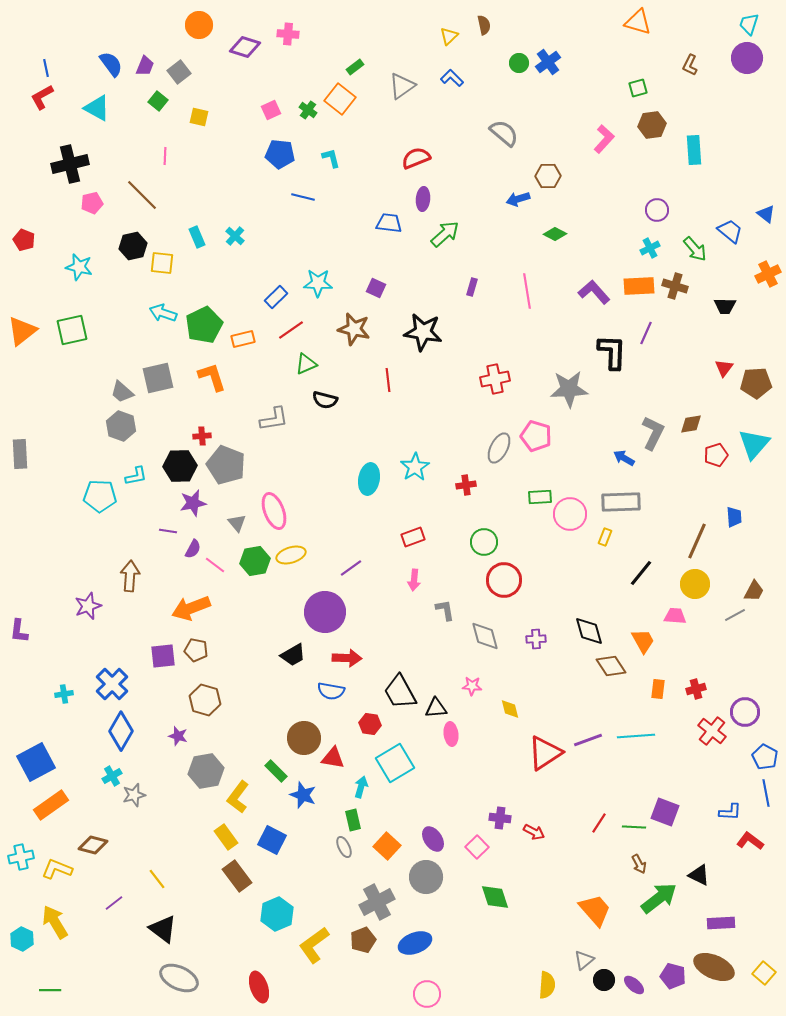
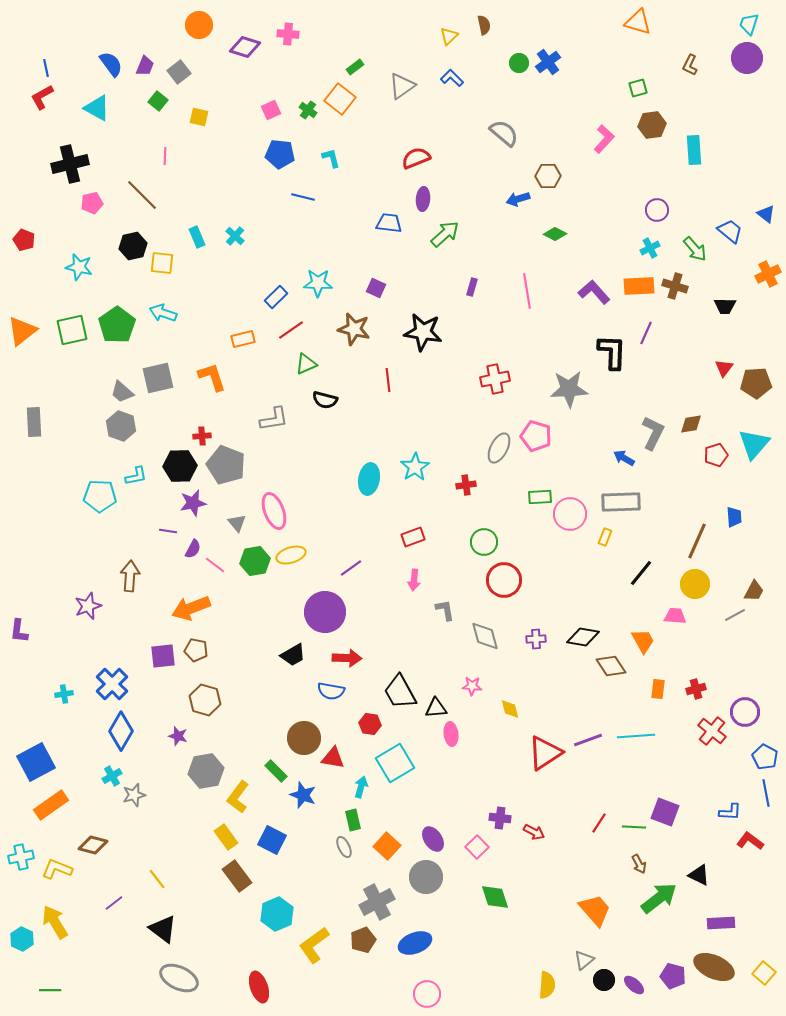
green pentagon at (204, 325): moved 87 px left; rotated 9 degrees counterclockwise
gray rectangle at (20, 454): moved 14 px right, 32 px up
black diamond at (589, 631): moved 6 px left, 6 px down; rotated 64 degrees counterclockwise
